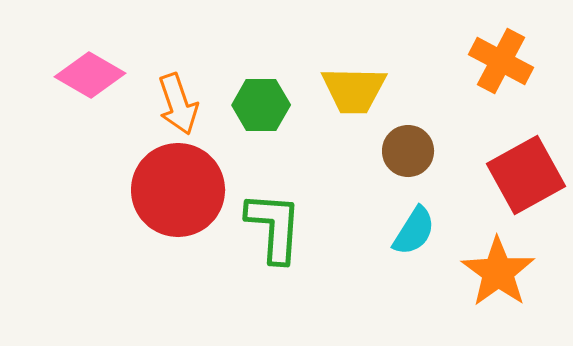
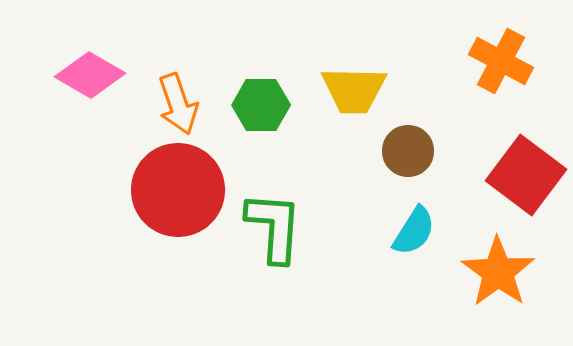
red square: rotated 24 degrees counterclockwise
